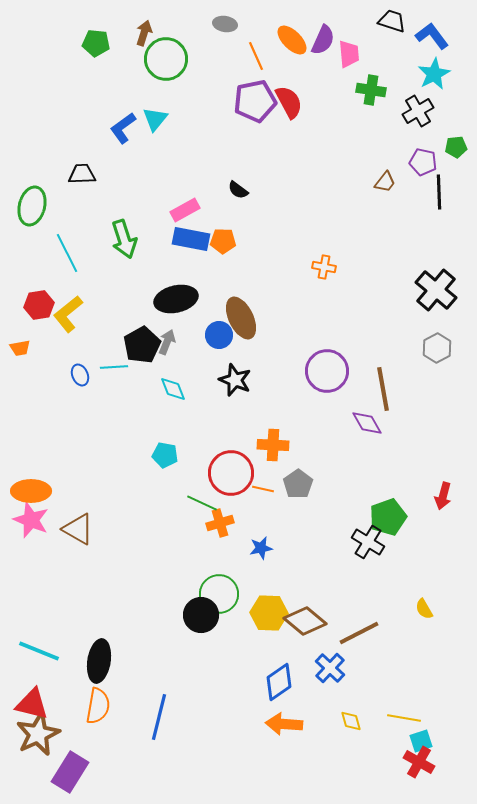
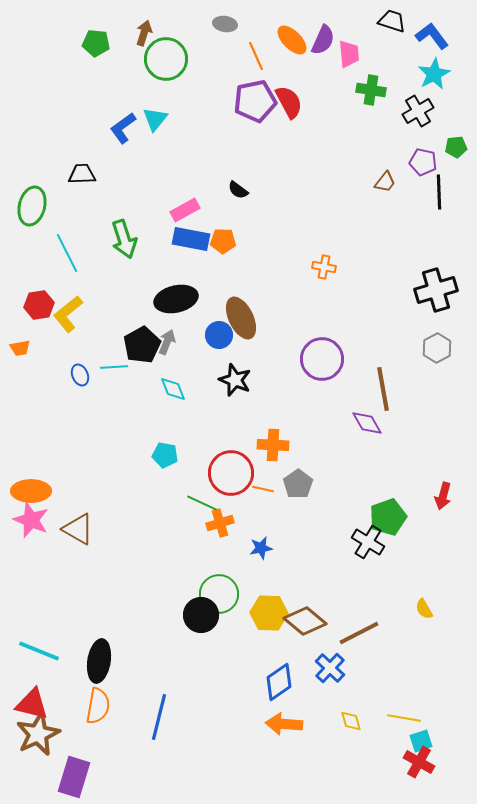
black cross at (436, 290): rotated 33 degrees clockwise
purple circle at (327, 371): moved 5 px left, 12 px up
purple rectangle at (70, 772): moved 4 px right, 5 px down; rotated 15 degrees counterclockwise
